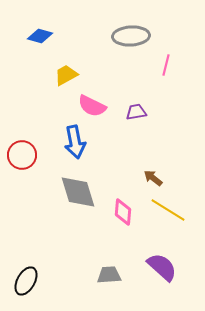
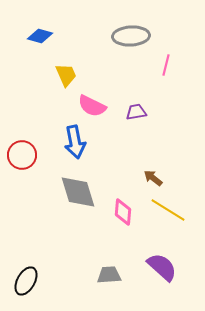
yellow trapezoid: rotated 95 degrees clockwise
